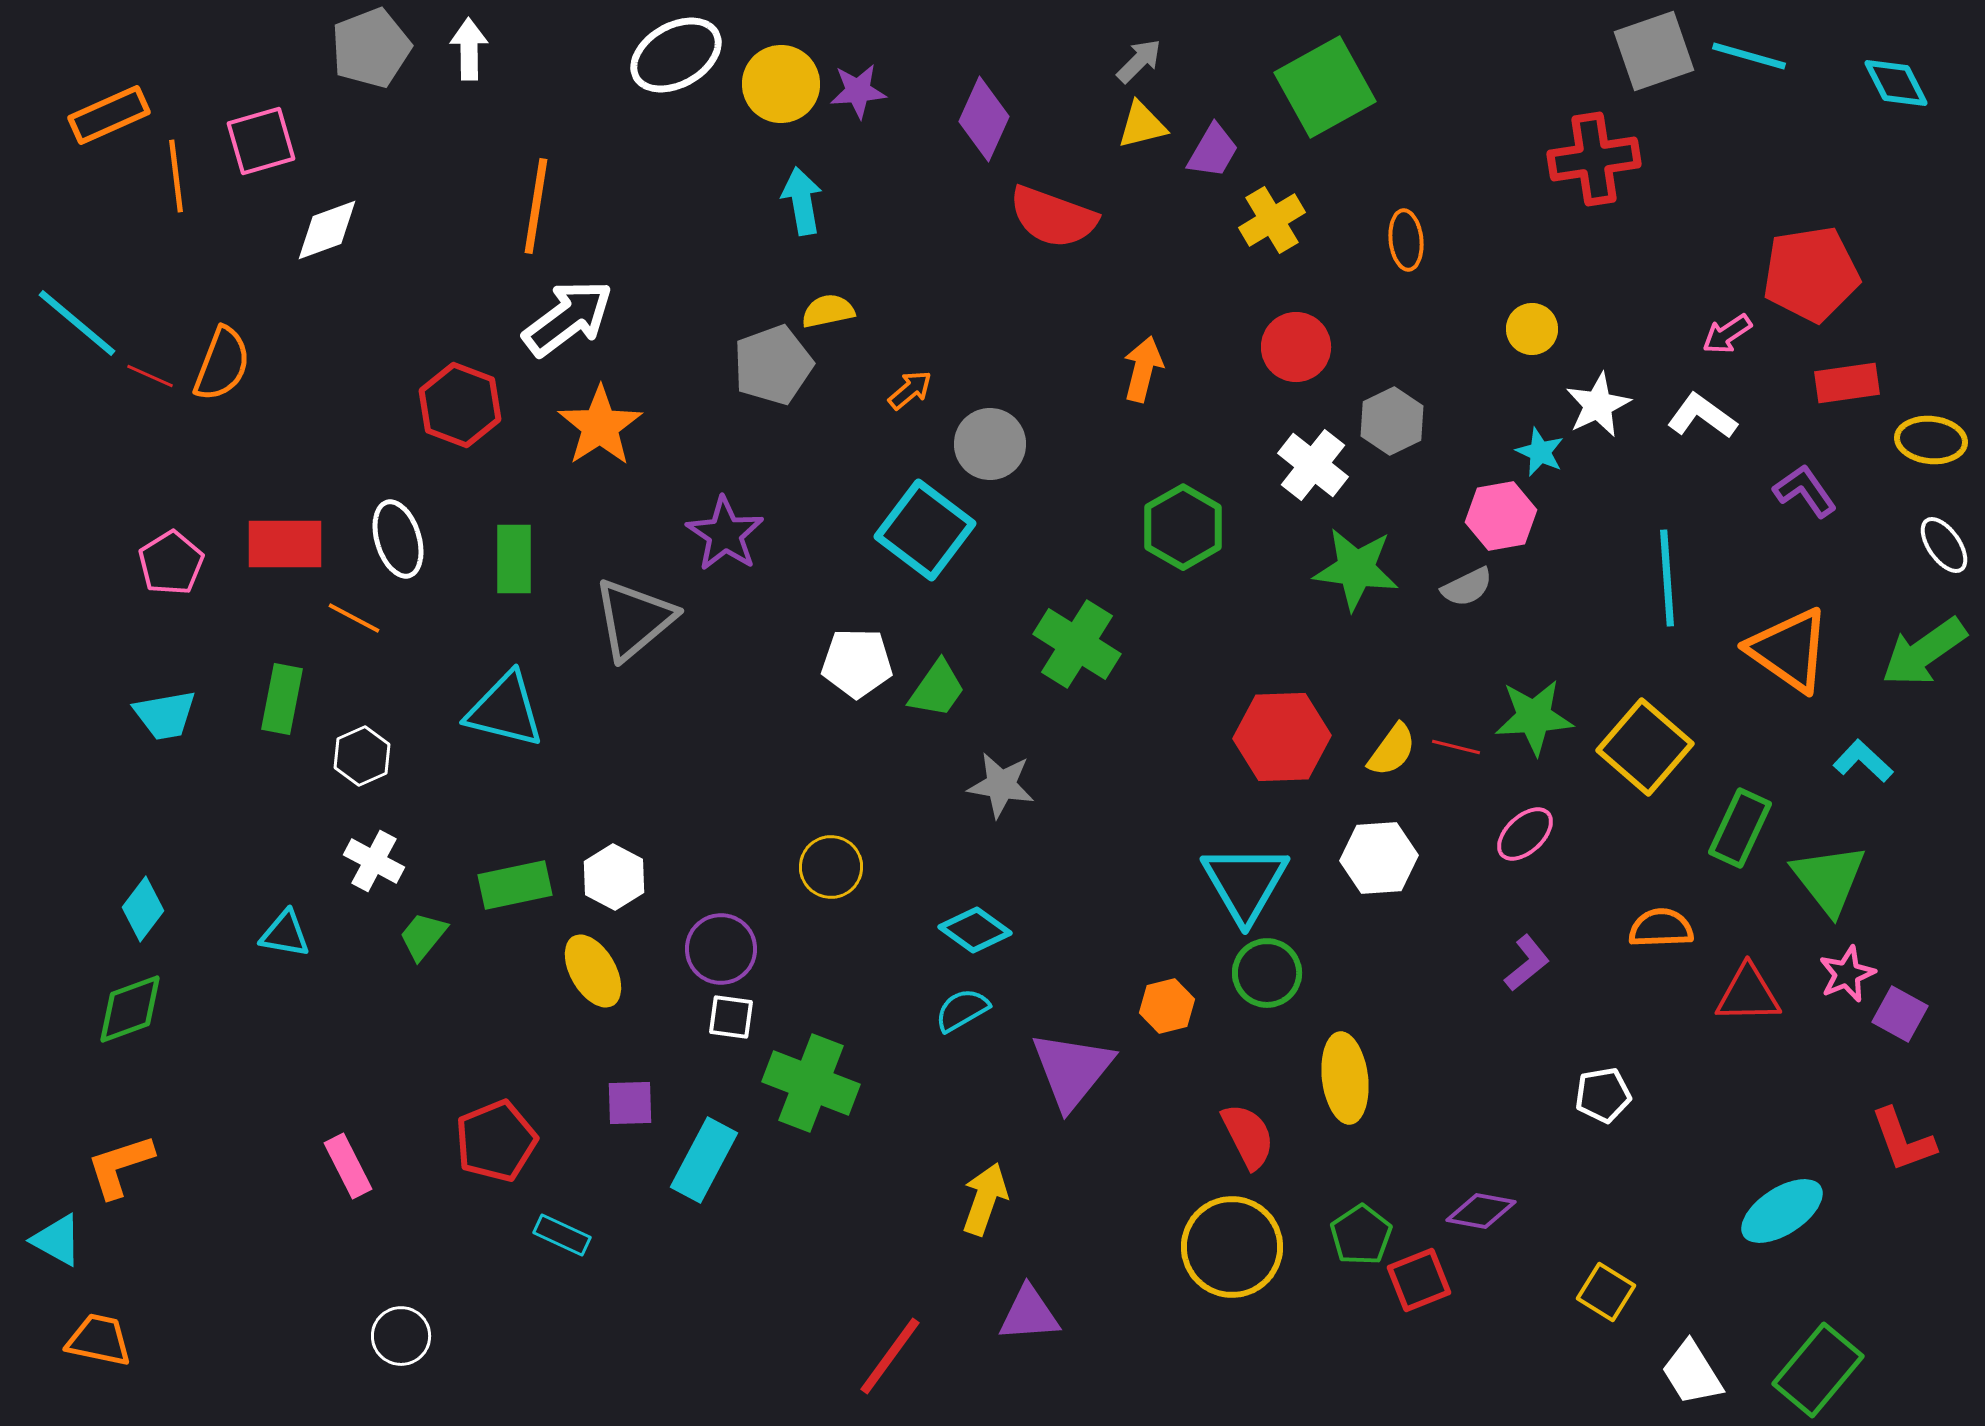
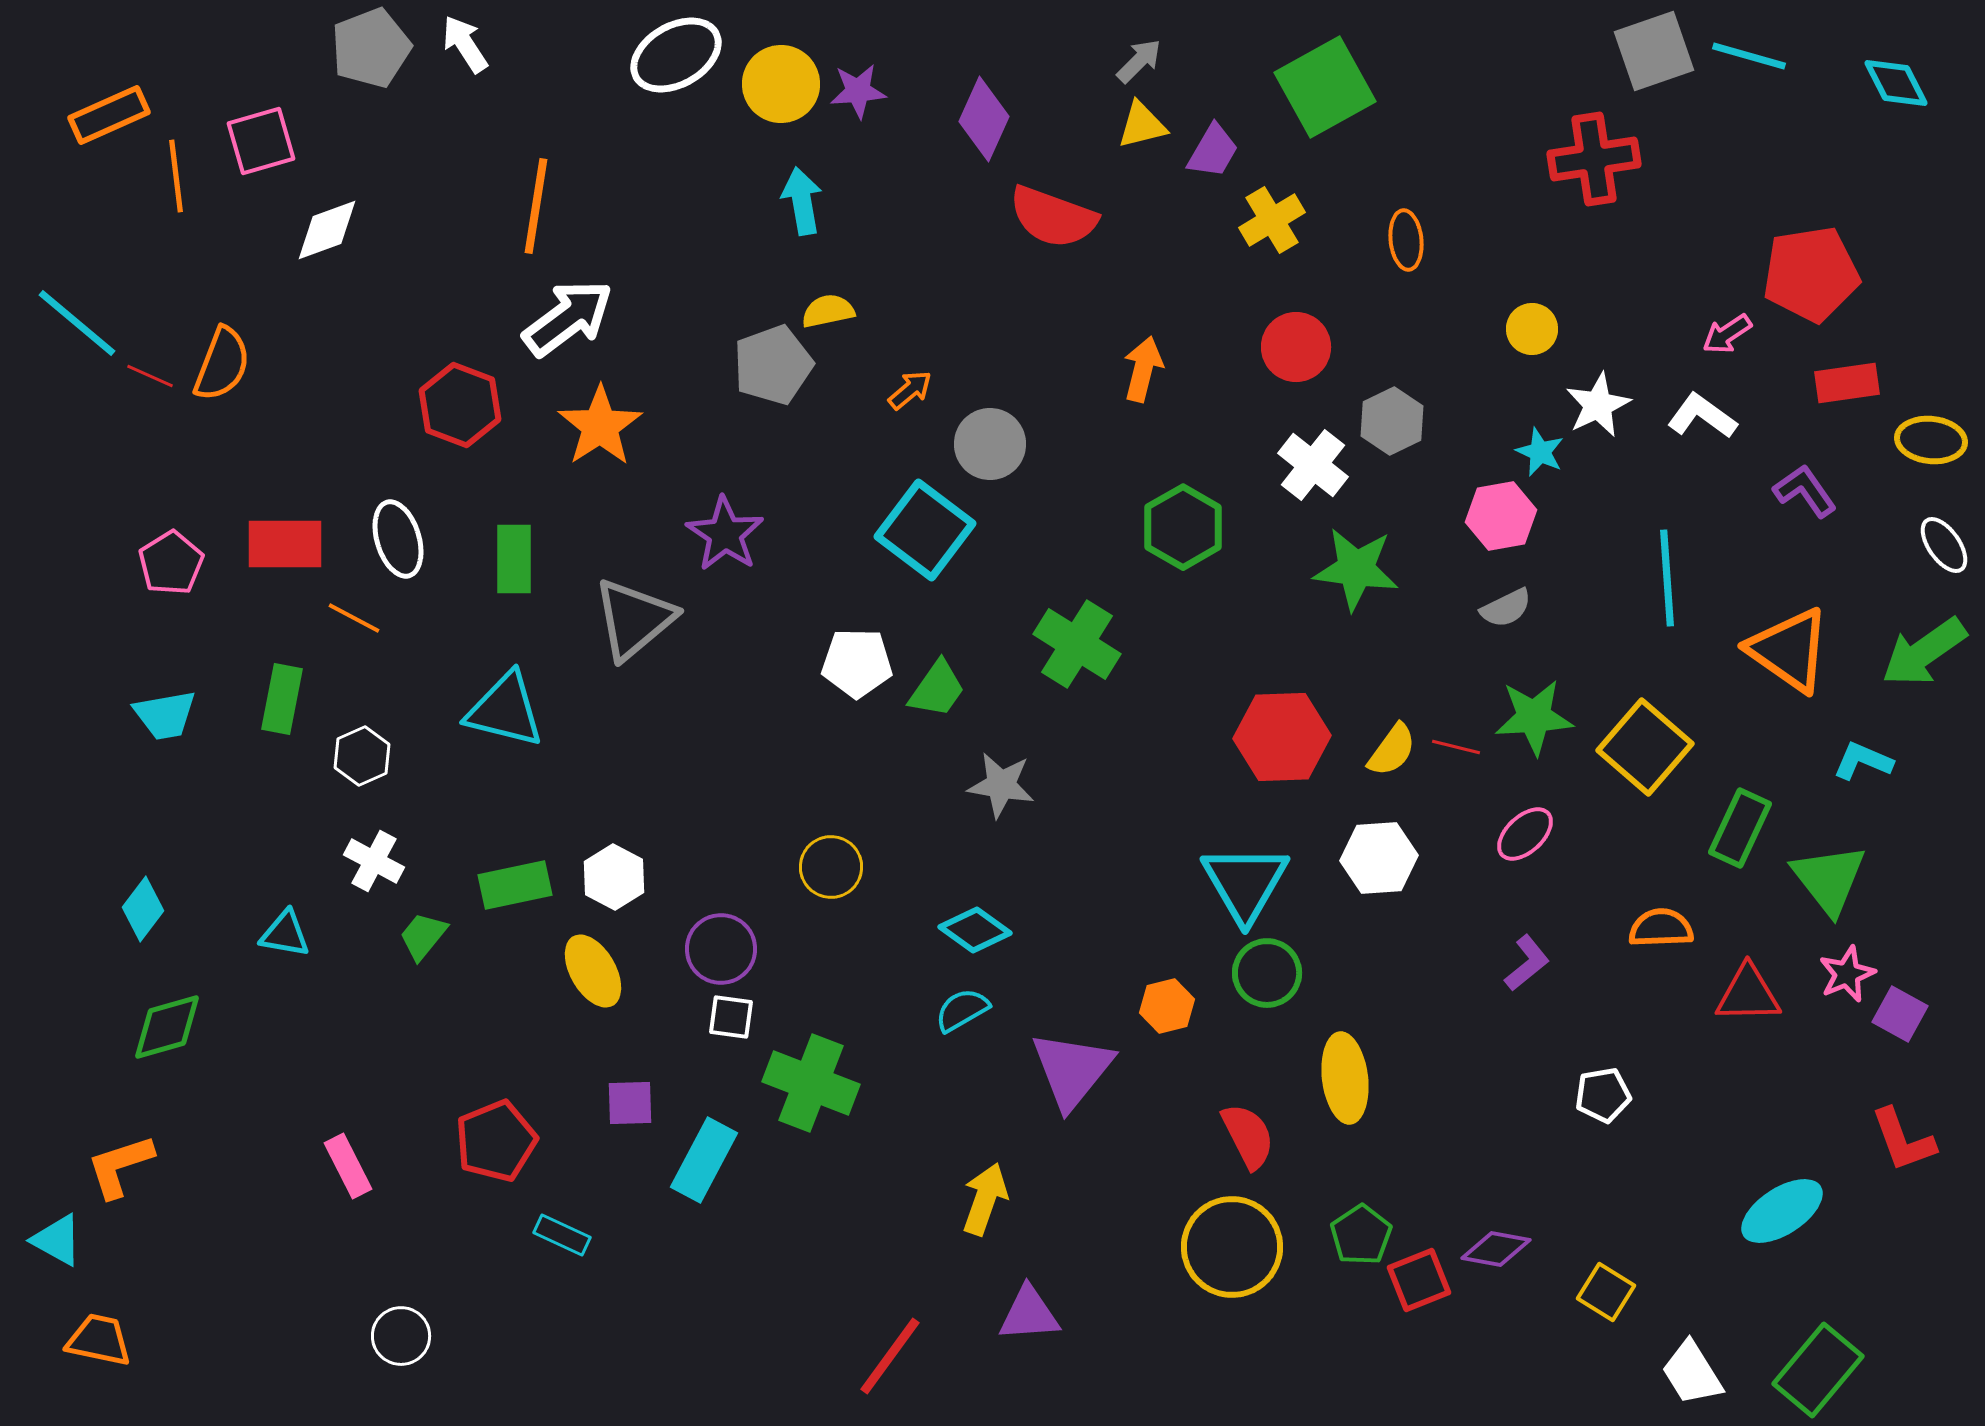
white arrow at (469, 49): moved 4 px left, 5 px up; rotated 32 degrees counterclockwise
gray semicircle at (1467, 587): moved 39 px right, 21 px down
cyan L-shape at (1863, 761): rotated 20 degrees counterclockwise
green diamond at (130, 1009): moved 37 px right, 18 px down; rotated 4 degrees clockwise
purple diamond at (1481, 1211): moved 15 px right, 38 px down
